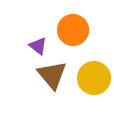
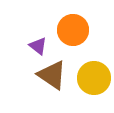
brown triangle: rotated 16 degrees counterclockwise
